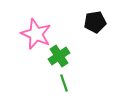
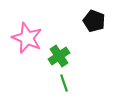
black pentagon: moved 1 px left, 1 px up; rotated 30 degrees clockwise
pink star: moved 9 px left, 4 px down
